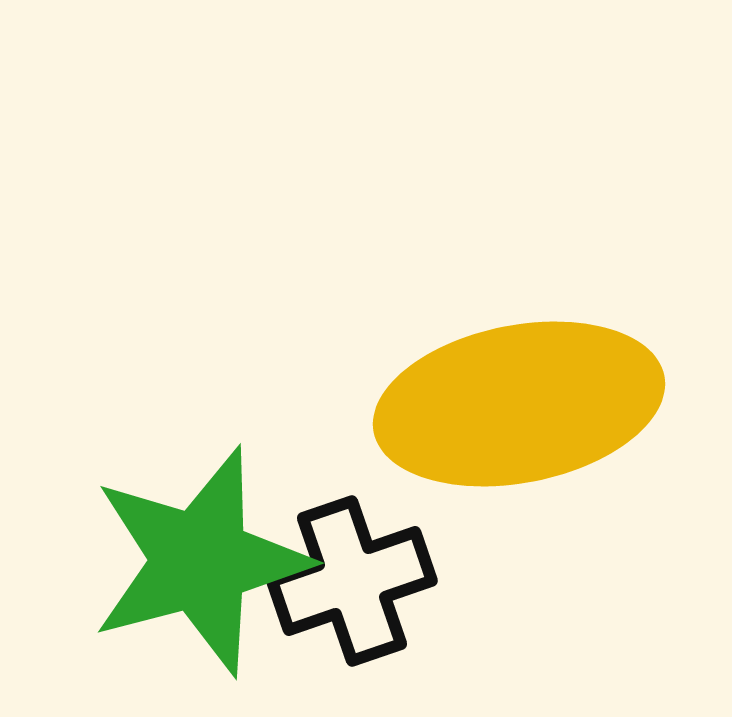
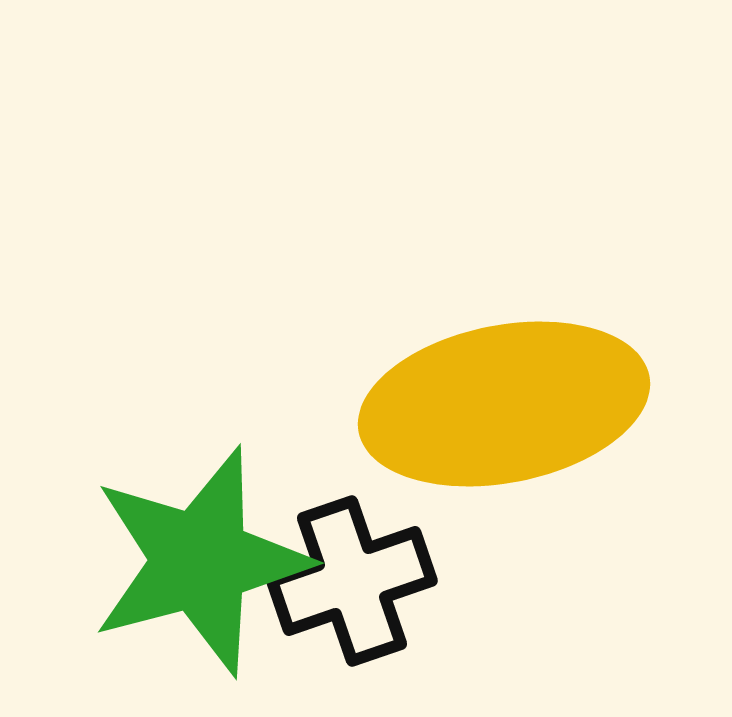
yellow ellipse: moved 15 px left
